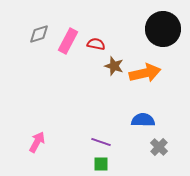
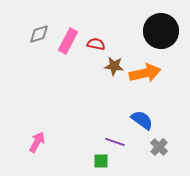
black circle: moved 2 px left, 2 px down
brown star: rotated 12 degrees counterclockwise
blue semicircle: moved 1 px left; rotated 35 degrees clockwise
purple line: moved 14 px right
green square: moved 3 px up
